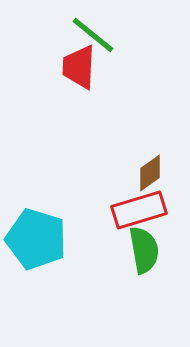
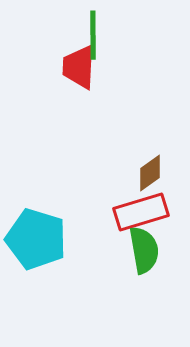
green line: rotated 51 degrees clockwise
red rectangle: moved 2 px right, 2 px down
